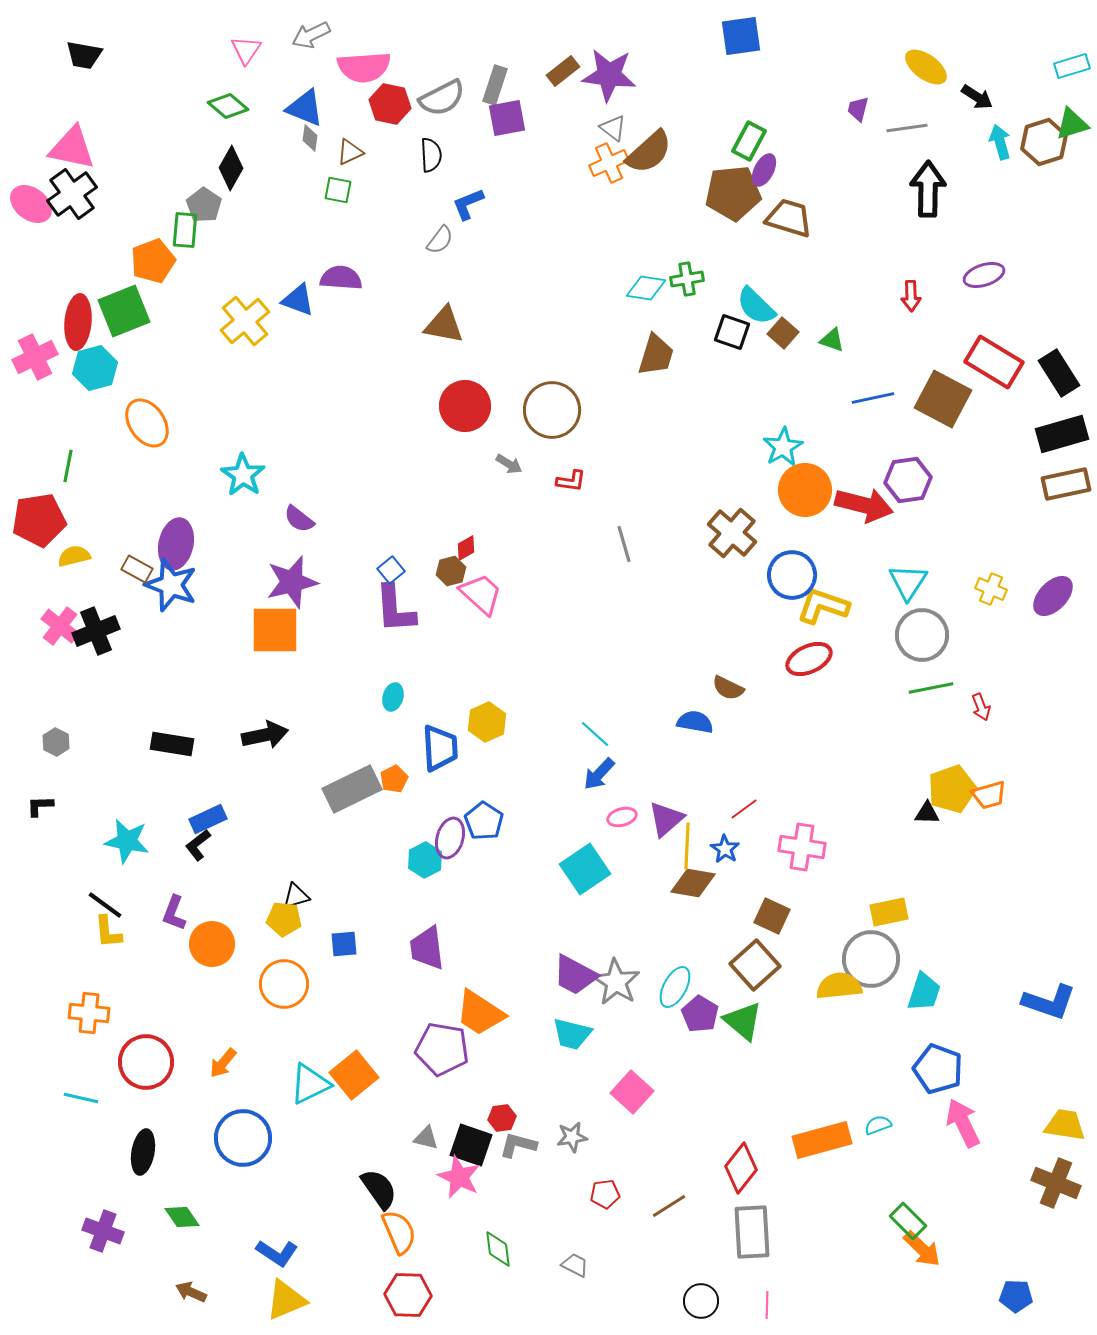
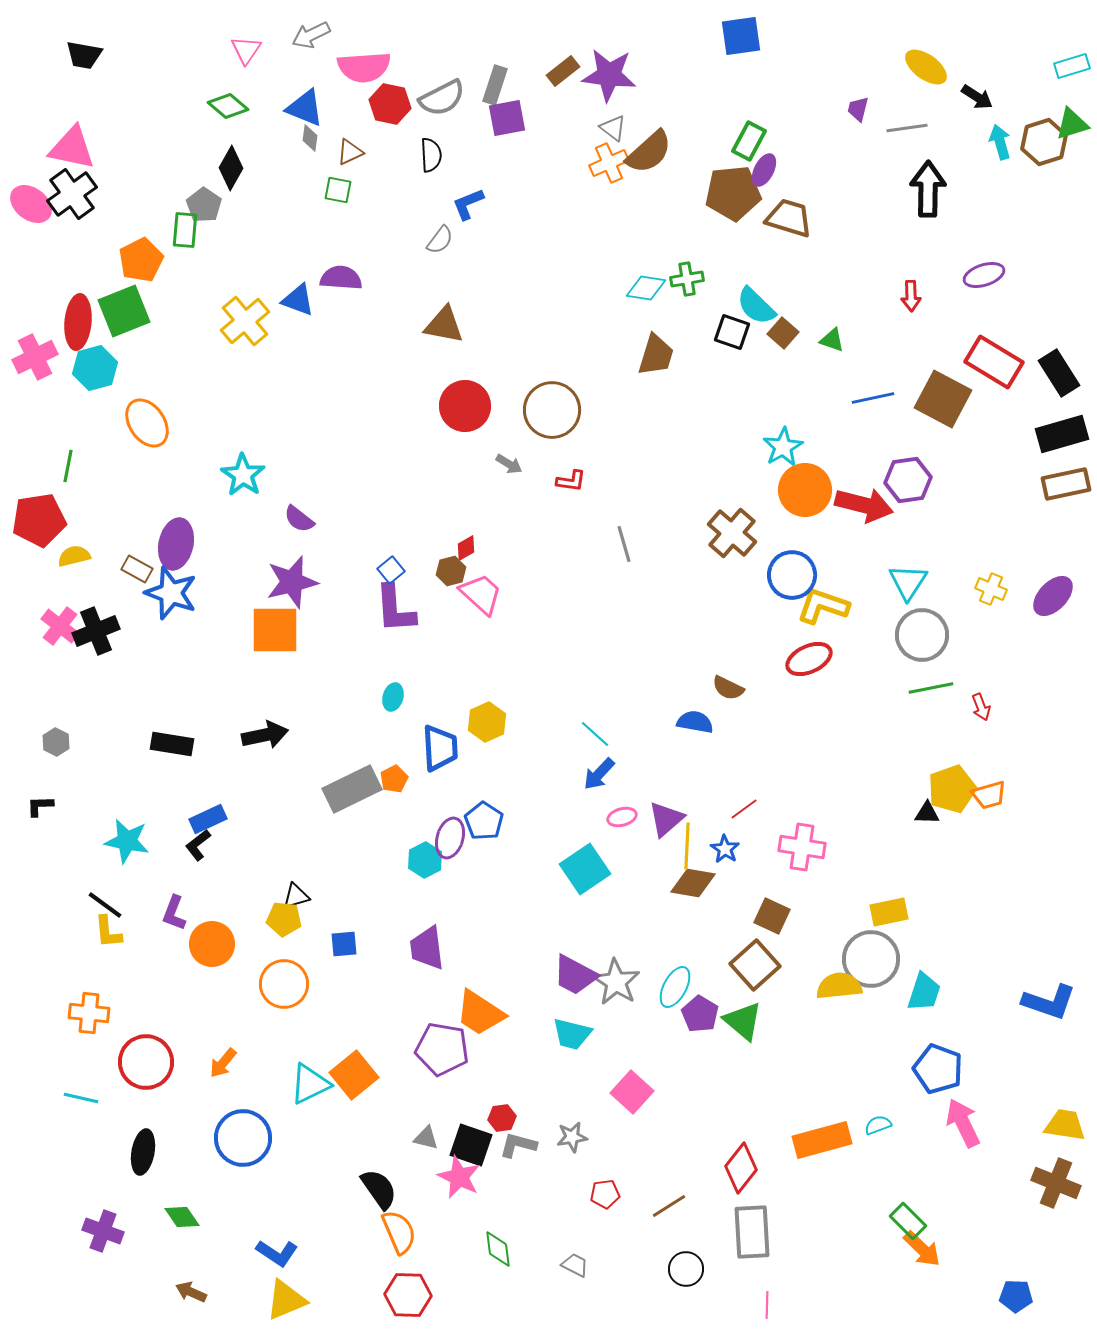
orange pentagon at (153, 261): moved 12 px left, 1 px up; rotated 6 degrees counterclockwise
blue star at (171, 585): moved 8 px down
black circle at (701, 1301): moved 15 px left, 32 px up
